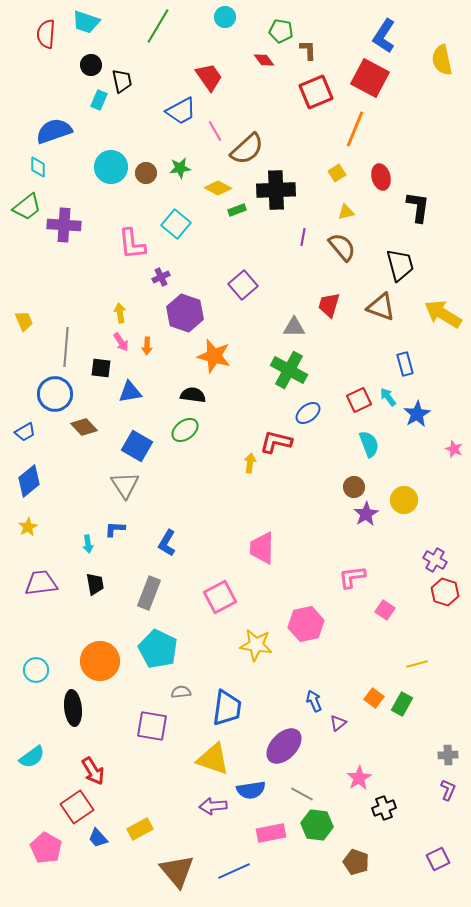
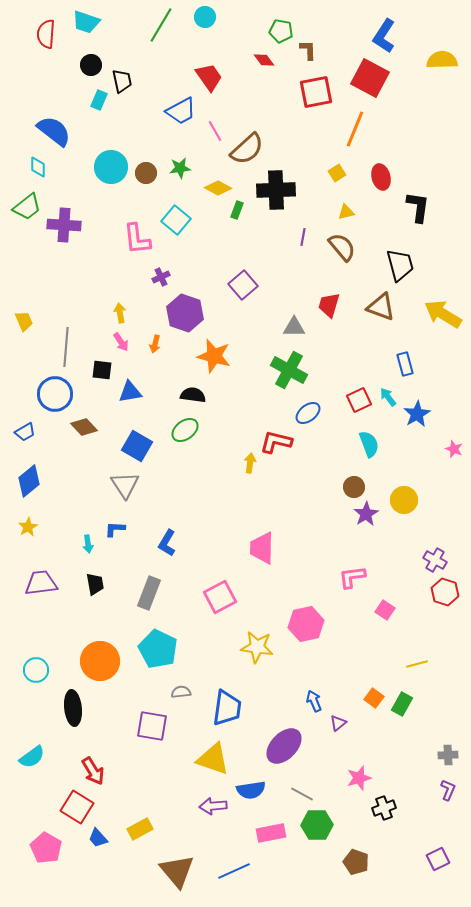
cyan circle at (225, 17): moved 20 px left
green line at (158, 26): moved 3 px right, 1 px up
yellow semicircle at (442, 60): rotated 100 degrees clockwise
red square at (316, 92): rotated 12 degrees clockwise
blue semicircle at (54, 131): rotated 57 degrees clockwise
green rectangle at (237, 210): rotated 48 degrees counterclockwise
cyan square at (176, 224): moved 4 px up
pink L-shape at (132, 244): moved 5 px right, 5 px up
orange arrow at (147, 346): moved 8 px right, 2 px up; rotated 12 degrees clockwise
black square at (101, 368): moved 1 px right, 2 px down
yellow star at (256, 645): moved 1 px right, 2 px down
pink star at (359, 778): rotated 15 degrees clockwise
red square at (77, 807): rotated 24 degrees counterclockwise
green hexagon at (317, 825): rotated 8 degrees counterclockwise
